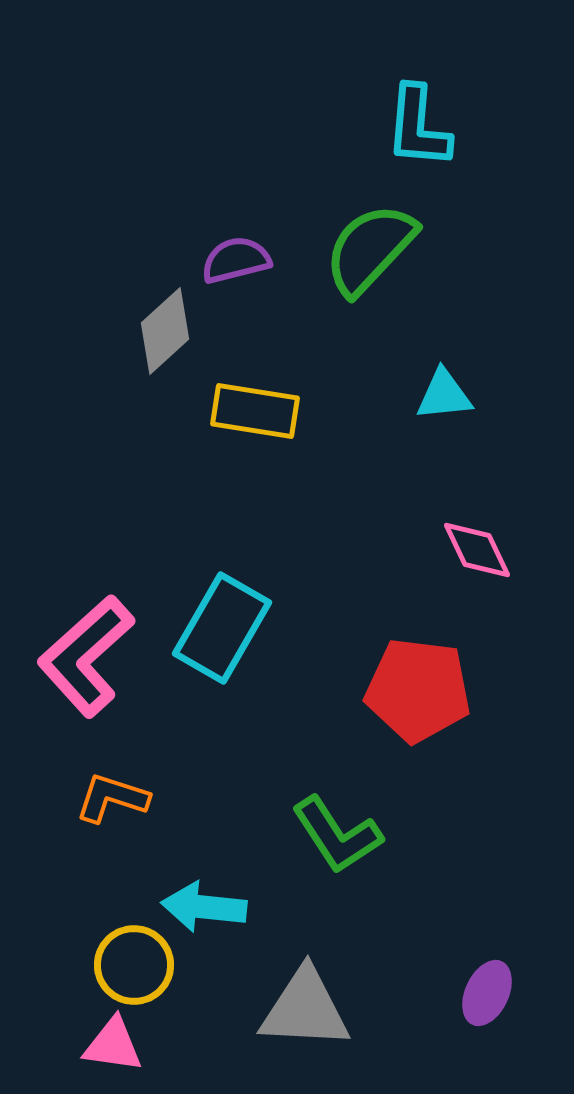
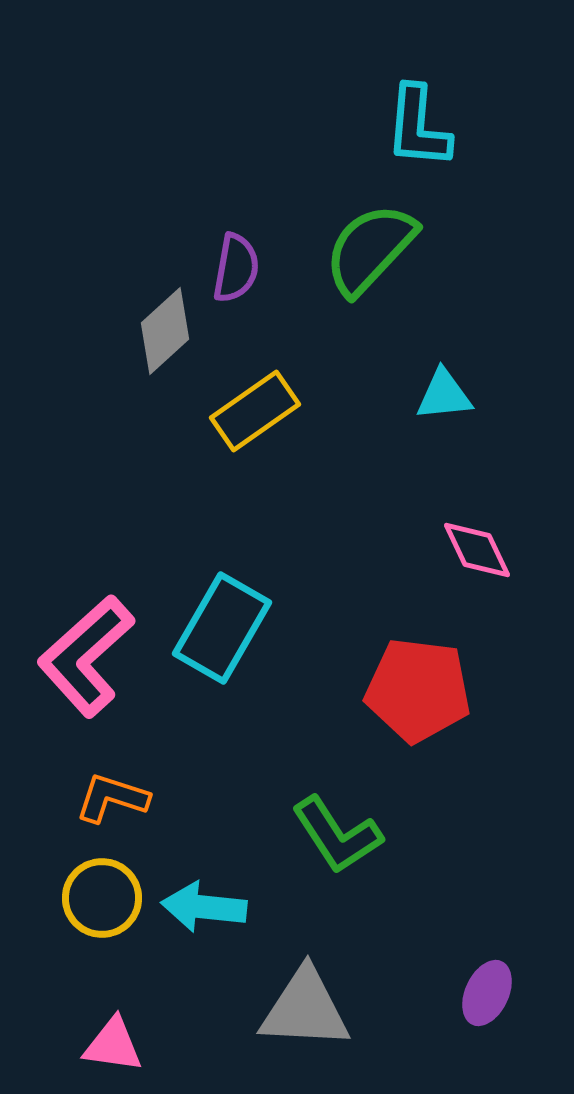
purple semicircle: moved 8 px down; rotated 114 degrees clockwise
yellow rectangle: rotated 44 degrees counterclockwise
yellow circle: moved 32 px left, 67 px up
